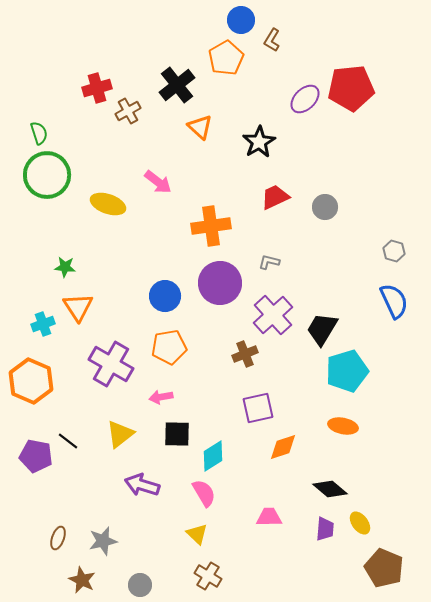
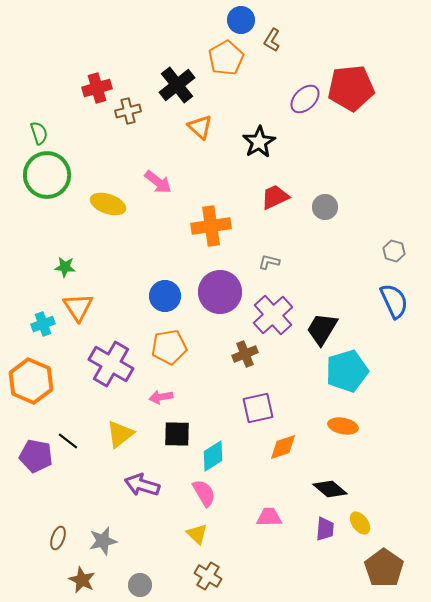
brown cross at (128, 111): rotated 15 degrees clockwise
purple circle at (220, 283): moved 9 px down
brown pentagon at (384, 568): rotated 12 degrees clockwise
